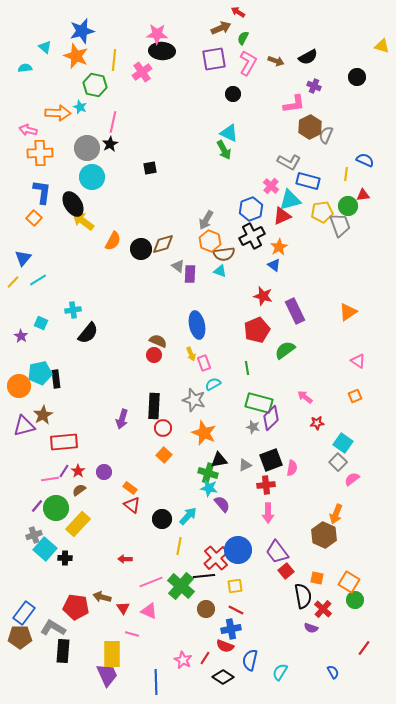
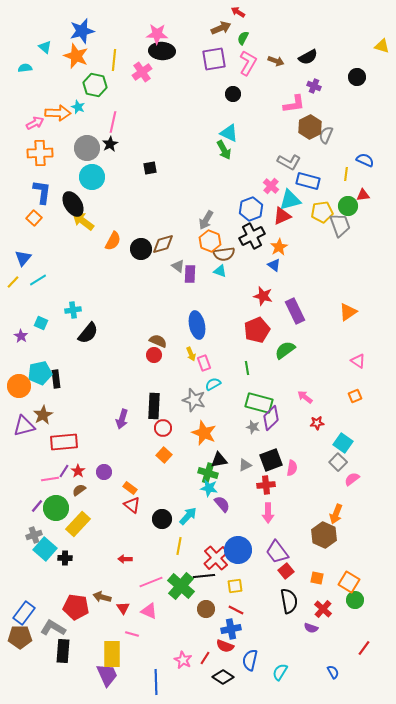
cyan star at (80, 107): moved 2 px left
pink arrow at (28, 130): moved 7 px right, 7 px up; rotated 138 degrees clockwise
black semicircle at (303, 596): moved 14 px left, 5 px down
